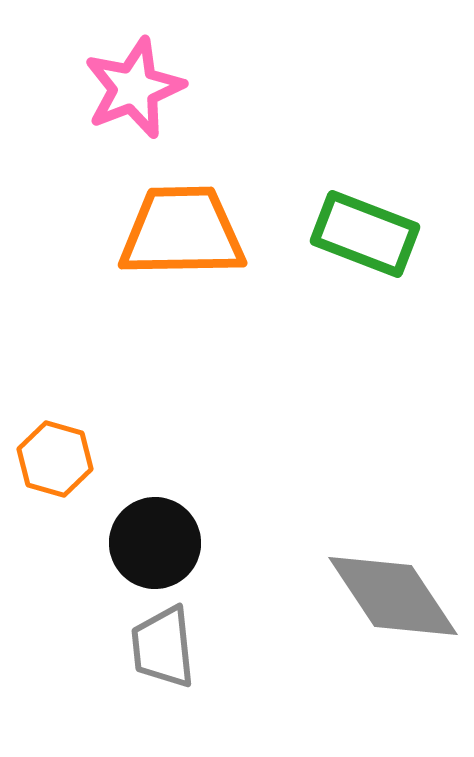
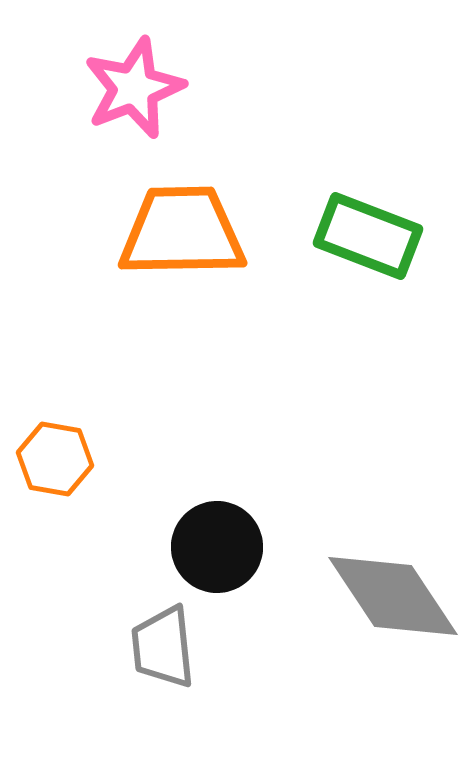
green rectangle: moved 3 px right, 2 px down
orange hexagon: rotated 6 degrees counterclockwise
black circle: moved 62 px right, 4 px down
